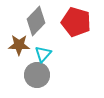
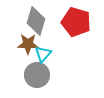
gray diamond: rotated 28 degrees counterclockwise
brown star: moved 9 px right, 1 px up
